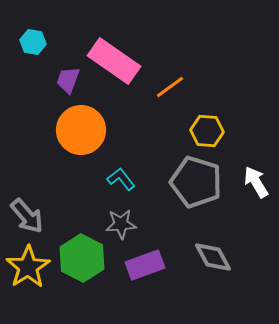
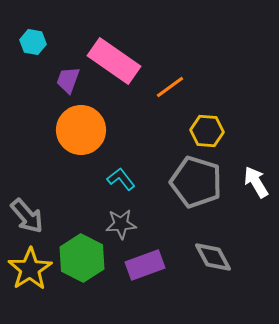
yellow star: moved 2 px right, 2 px down
